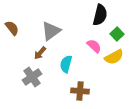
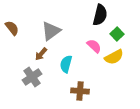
brown arrow: moved 1 px right, 1 px down
